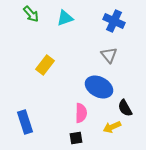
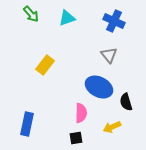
cyan triangle: moved 2 px right
black semicircle: moved 1 px right, 6 px up; rotated 12 degrees clockwise
blue rectangle: moved 2 px right, 2 px down; rotated 30 degrees clockwise
